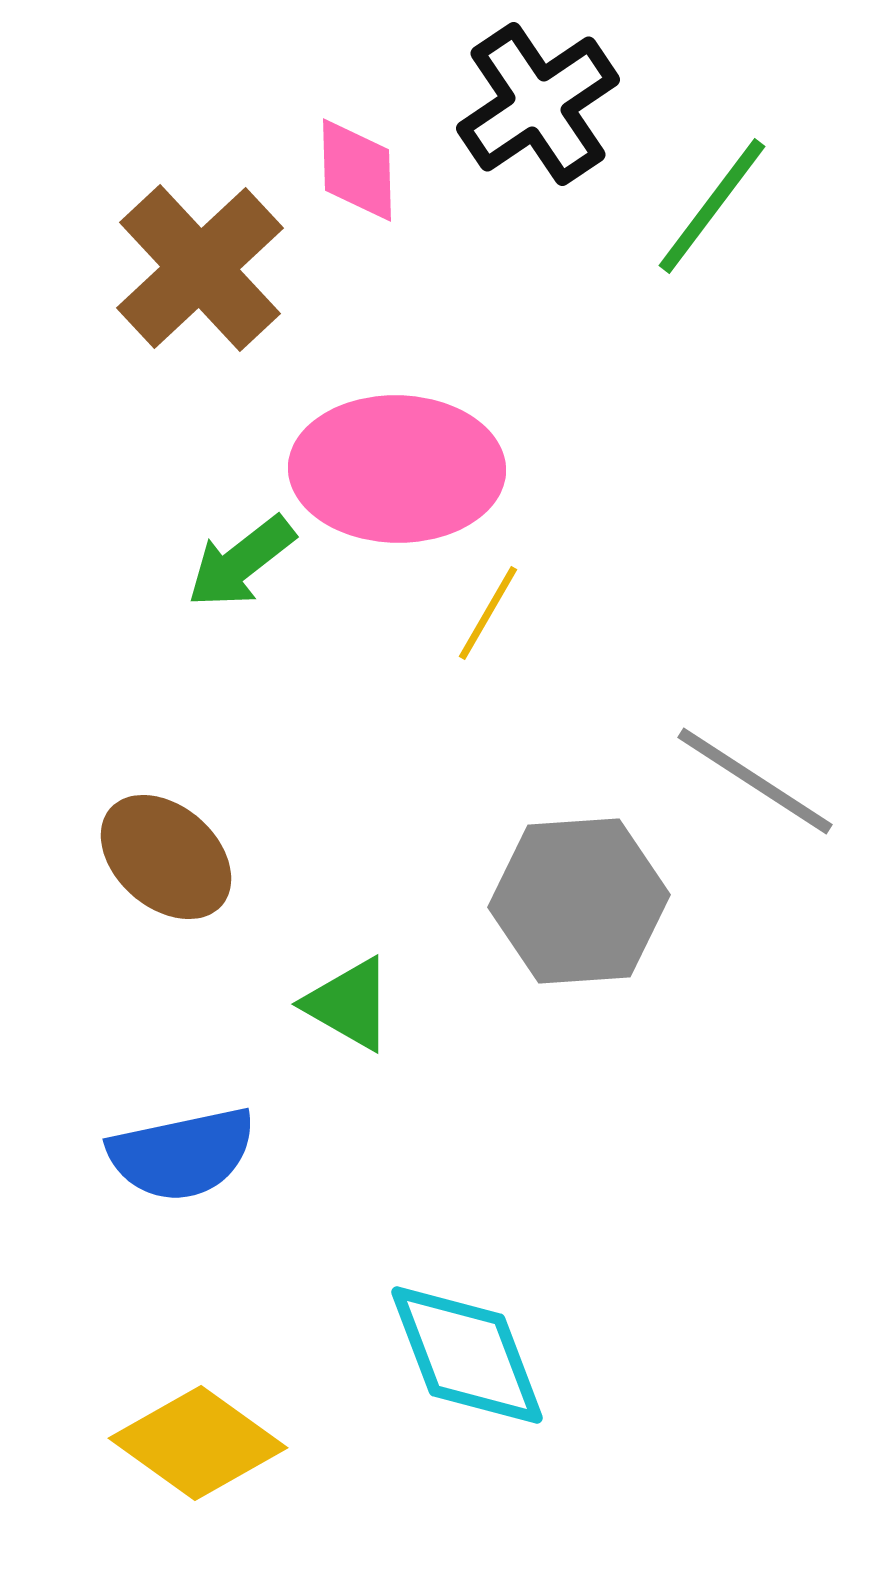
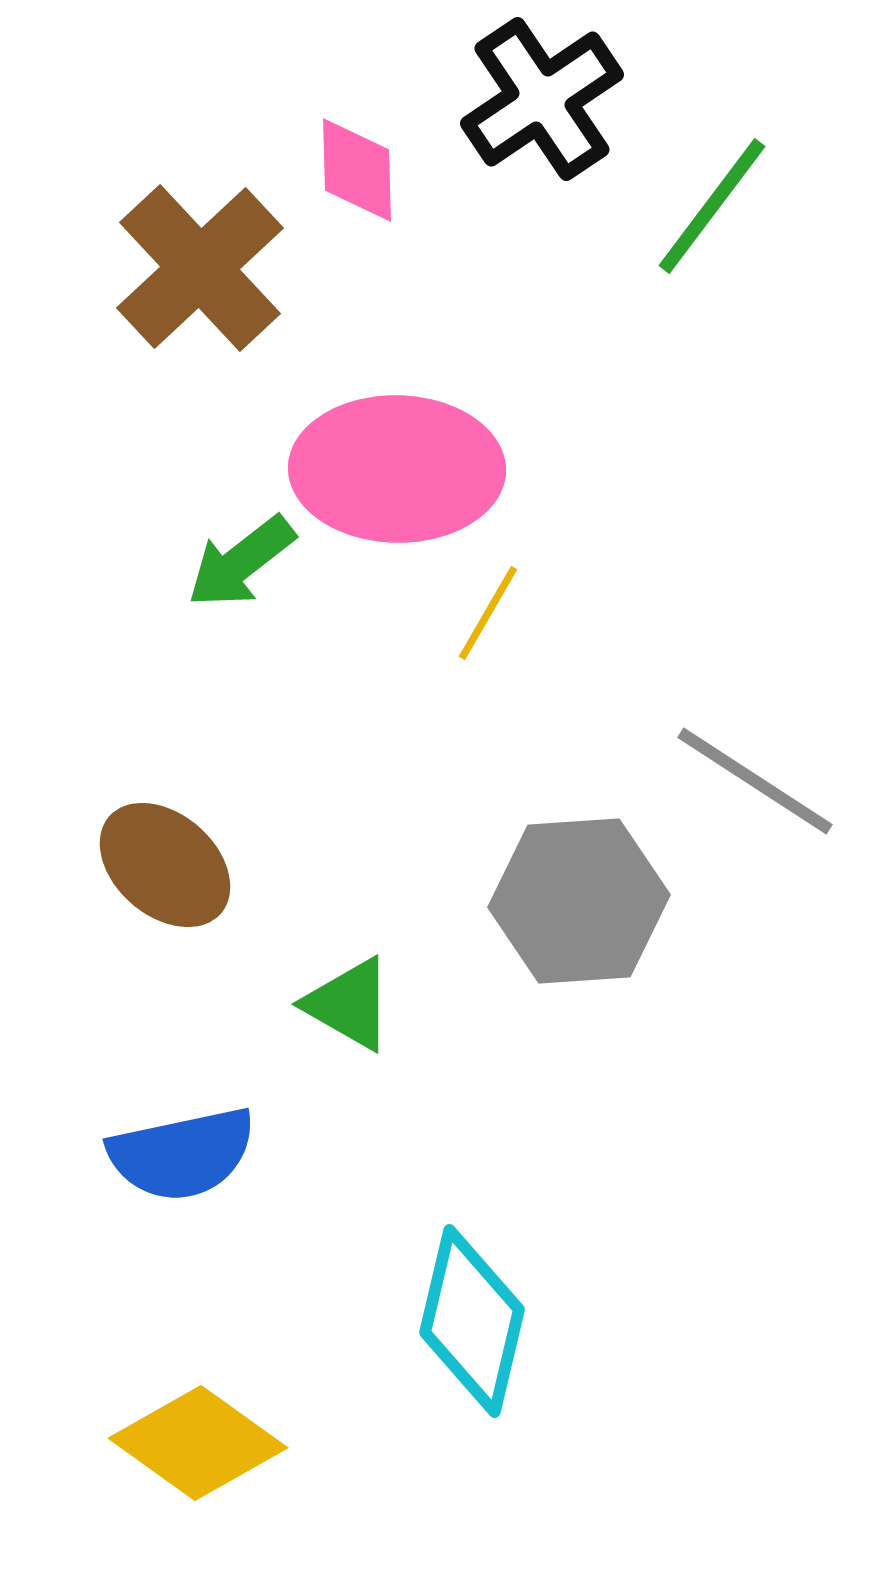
black cross: moved 4 px right, 5 px up
brown ellipse: moved 1 px left, 8 px down
cyan diamond: moved 5 px right, 34 px up; rotated 34 degrees clockwise
